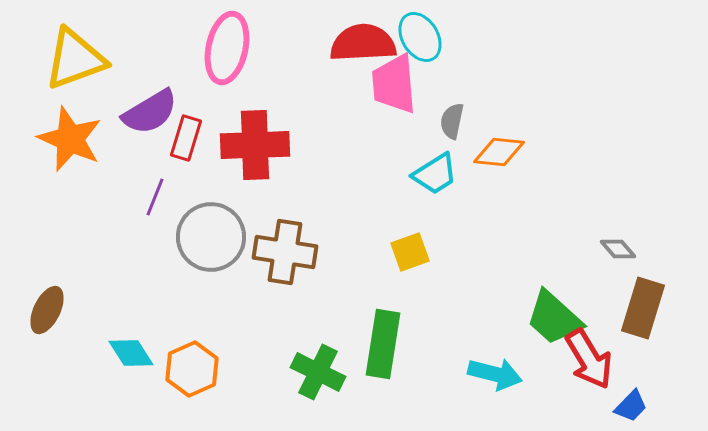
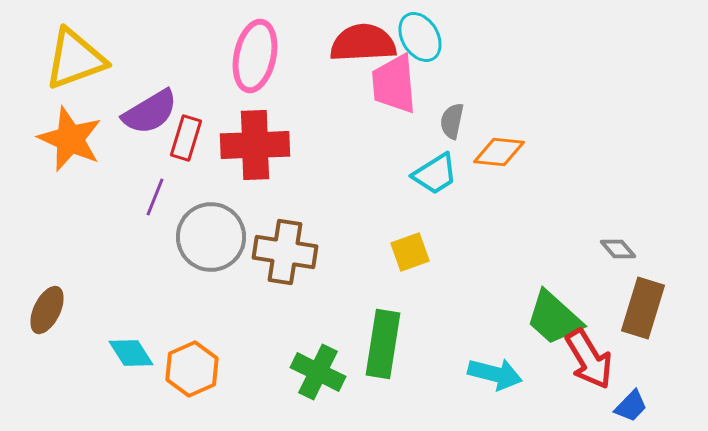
pink ellipse: moved 28 px right, 8 px down
